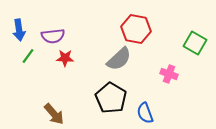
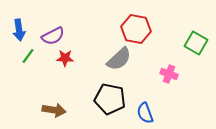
purple semicircle: rotated 20 degrees counterclockwise
green square: moved 1 px right
black pentagon: moved 1 px left, 1 px down; rotated 20 degrees counterclockwise
brown arrow: moved 4 px up; rotated 40 degrees counterclockwise
